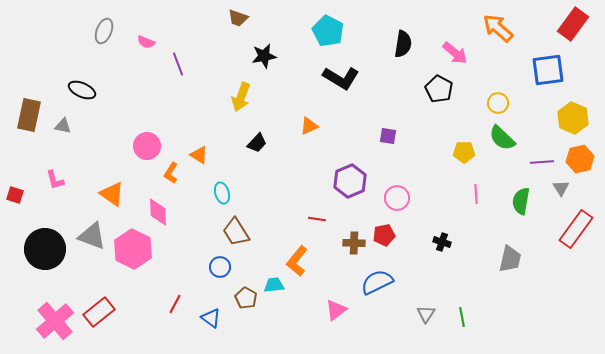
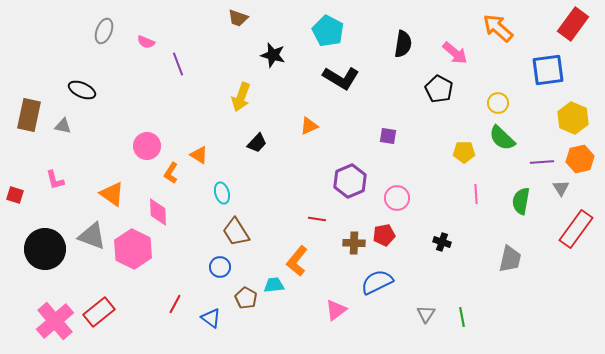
black star at (264, 56): moved 9 px right, 1 px up; rotated 25 degrees clockwise
